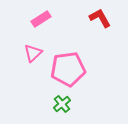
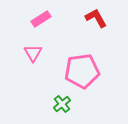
red L-shape: moved 4 px left
pink triangle: rotated 18 degrees counterclockwise
pink pentagon: moved 14 px right, 2 px down
